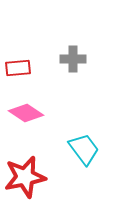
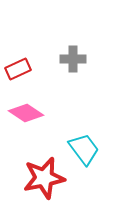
red rectangle: moved 1 px down; rotated 20 degrees counterclockwise
red star: moved 19 px right, 1 px down
